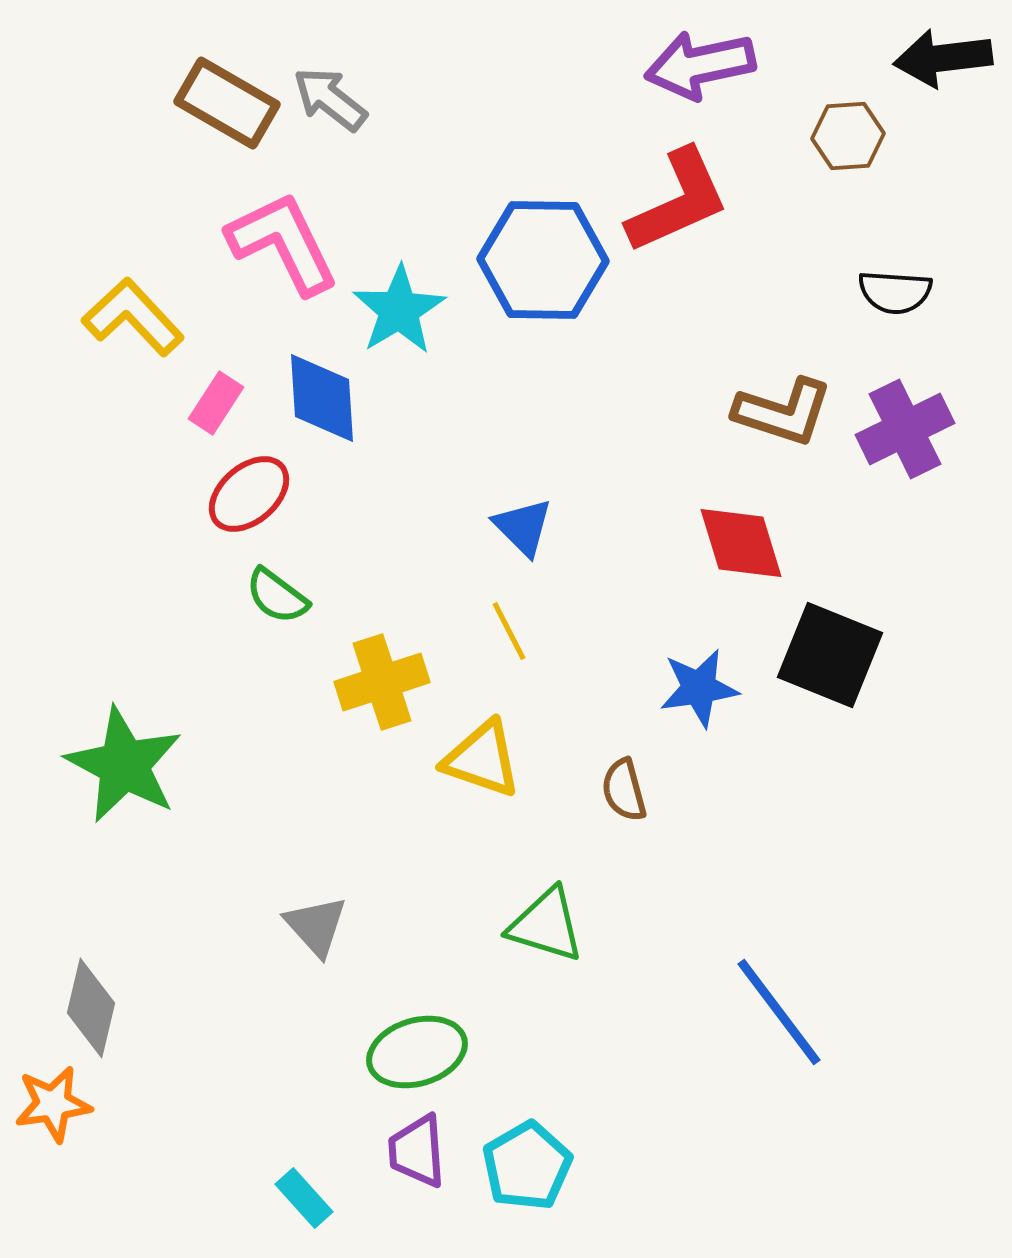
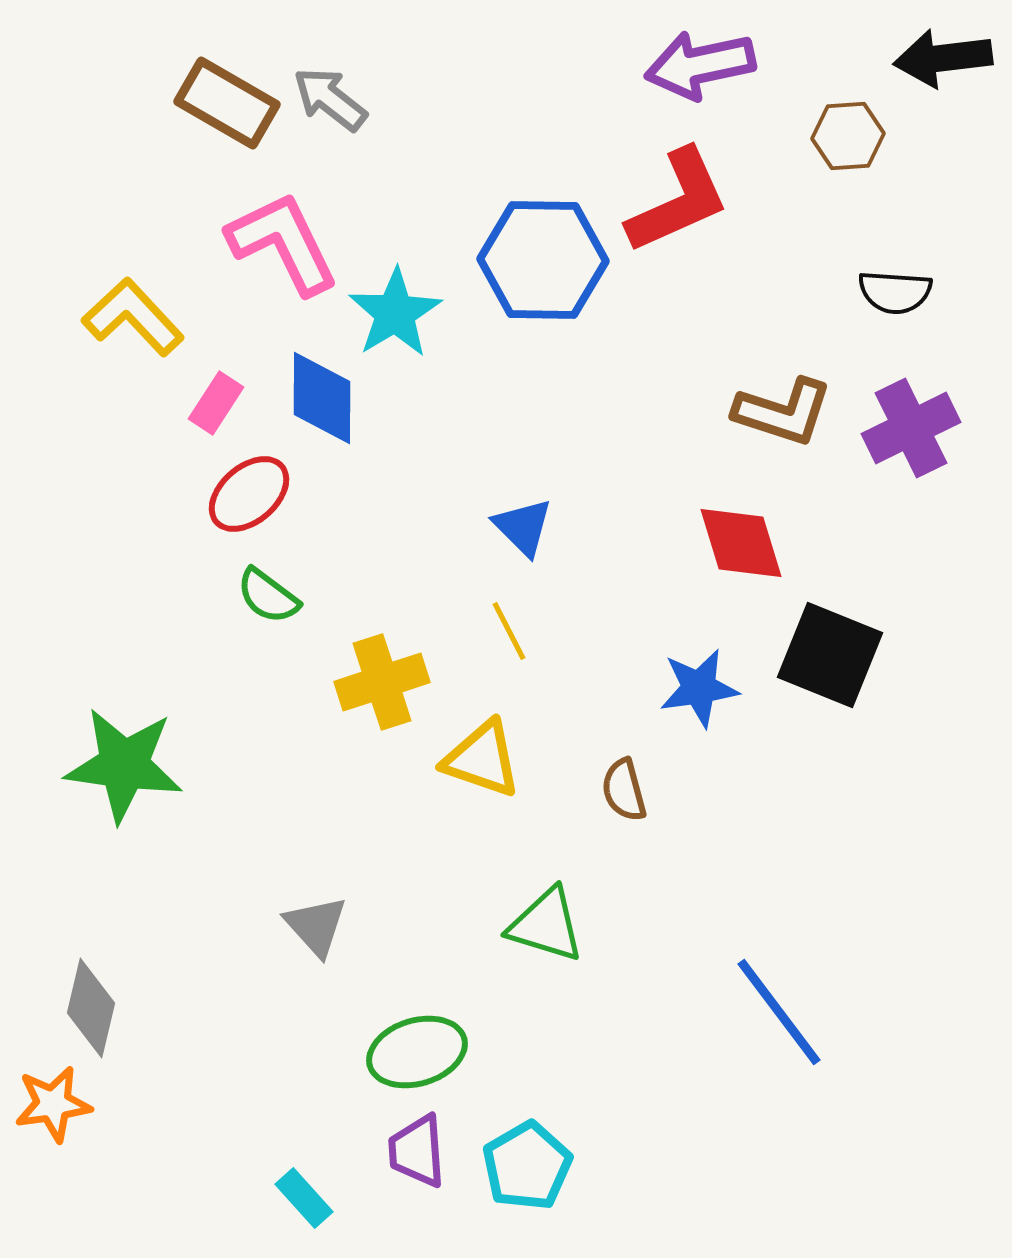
cyan star: moved 4 px left, 3 px down
blue diamond: rotated 4 degrees clockwise
purple cross: moved 6 px right, 1 px up
green semicircle: moved 9 px left
green star: rotated 20 degrees counterclockwise
